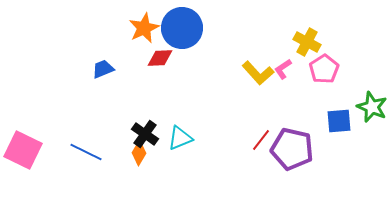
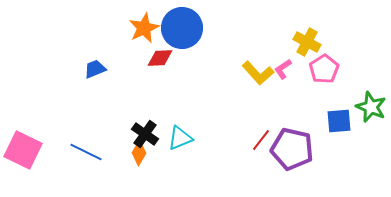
blue trapezoid: moved 8 px left
green star: moved 1 px left
